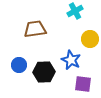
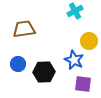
brown trapezoid: moved 11 px left
yellow circle: moved 1 px left, 2 px down
blue star: moved 3 px right
blue circle: moved 1 px left, 1 px up
